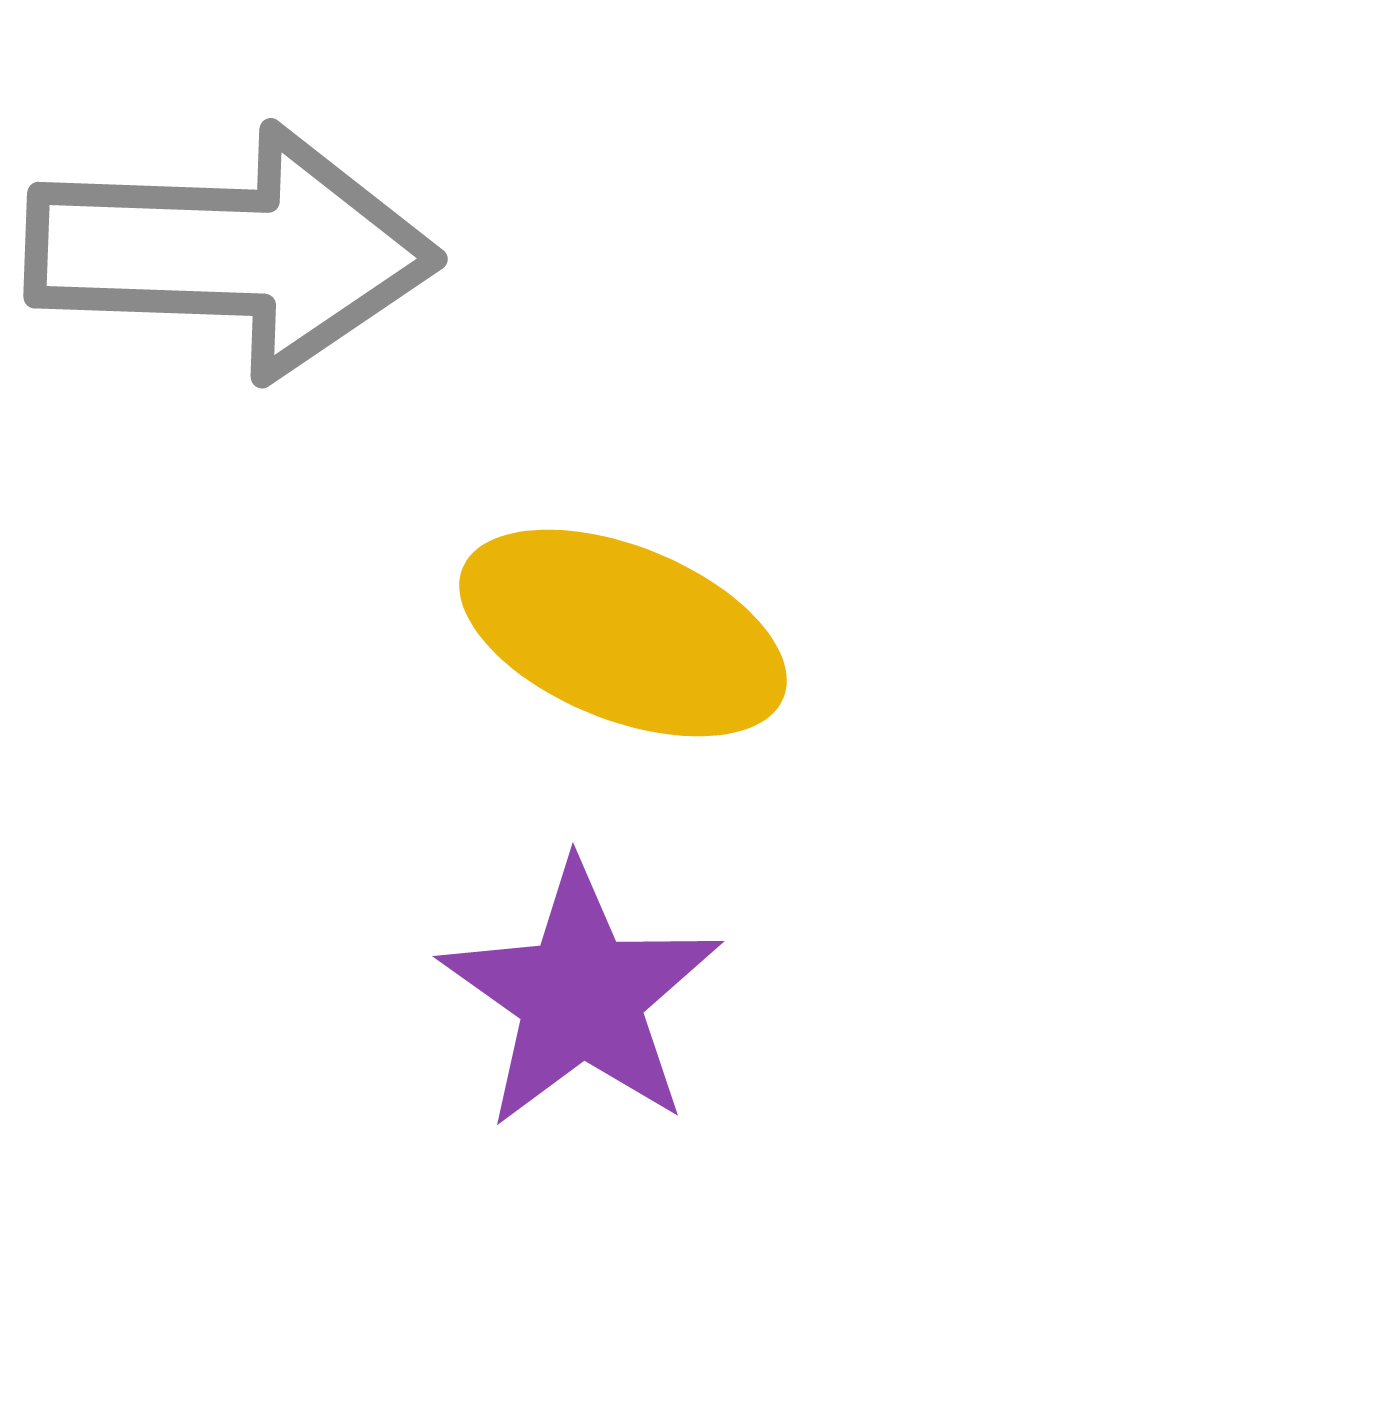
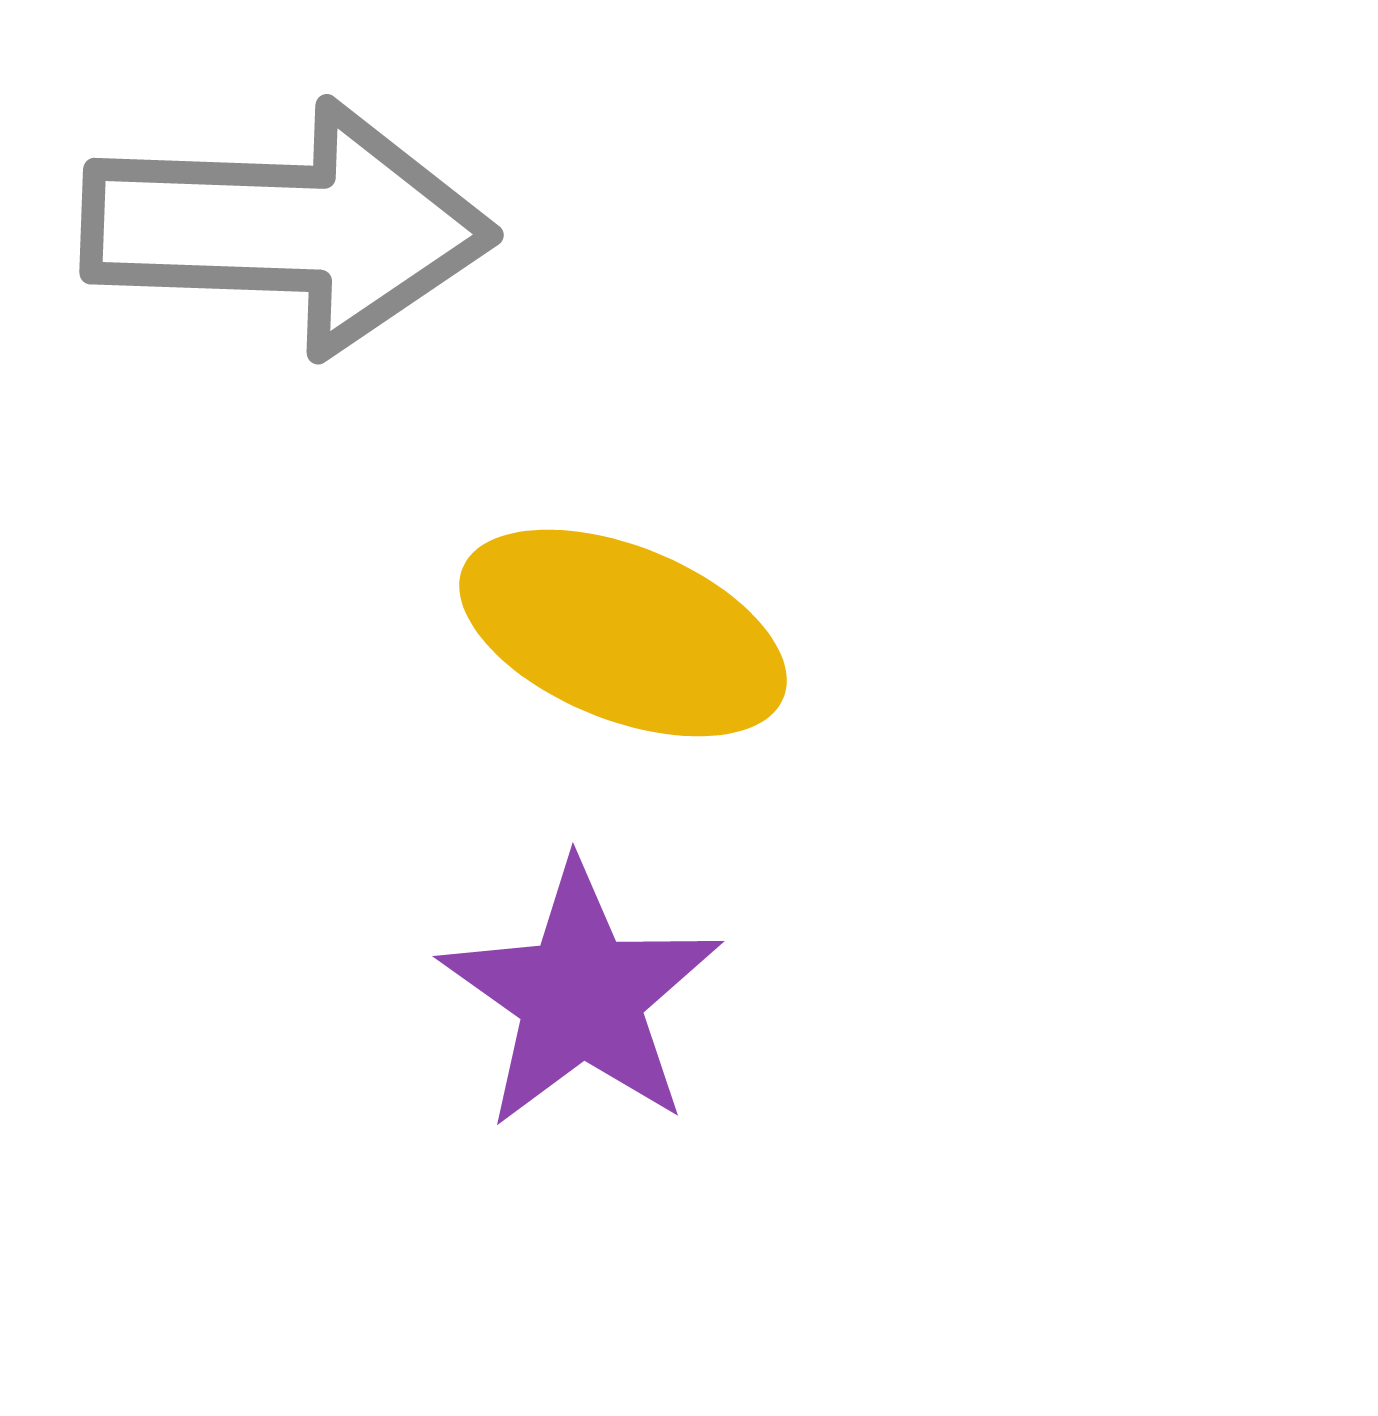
gray arrow: moved 56 px right, 24 px up
